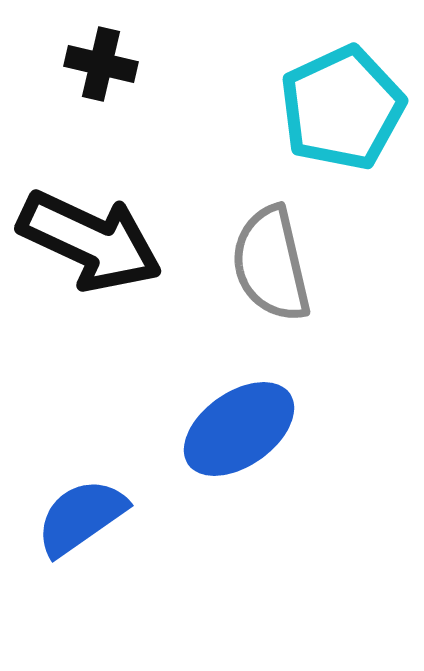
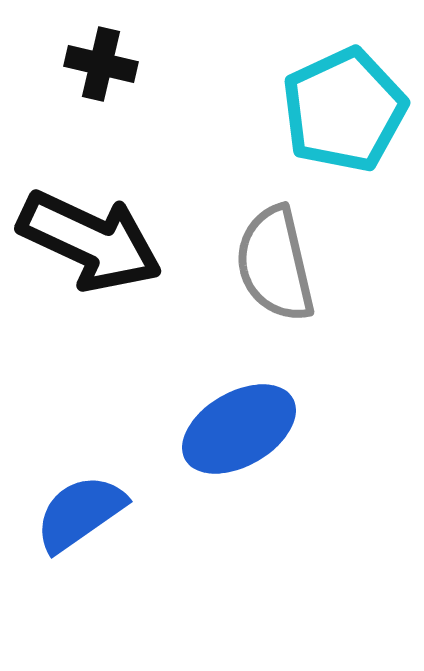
cyan pentagon: moved 2 px right, 2 px down
gray semicircle: moved 4 px right
blue ellipse: rotated 5 degrees clockwise
blue semicircle: moved 1 px left, 4 px up
